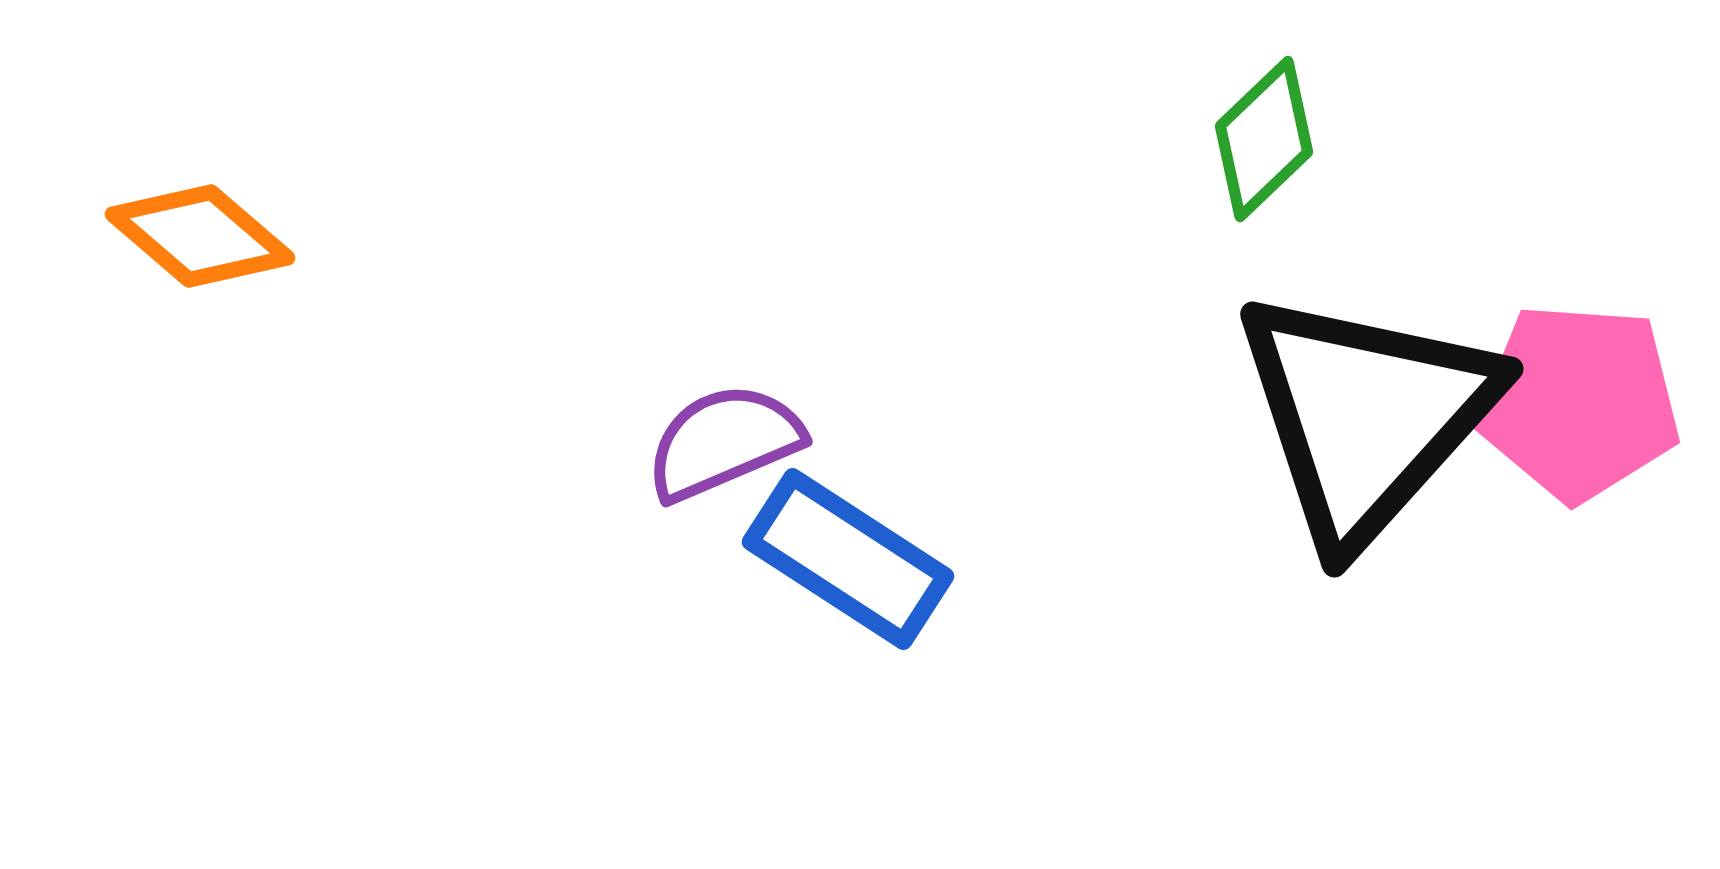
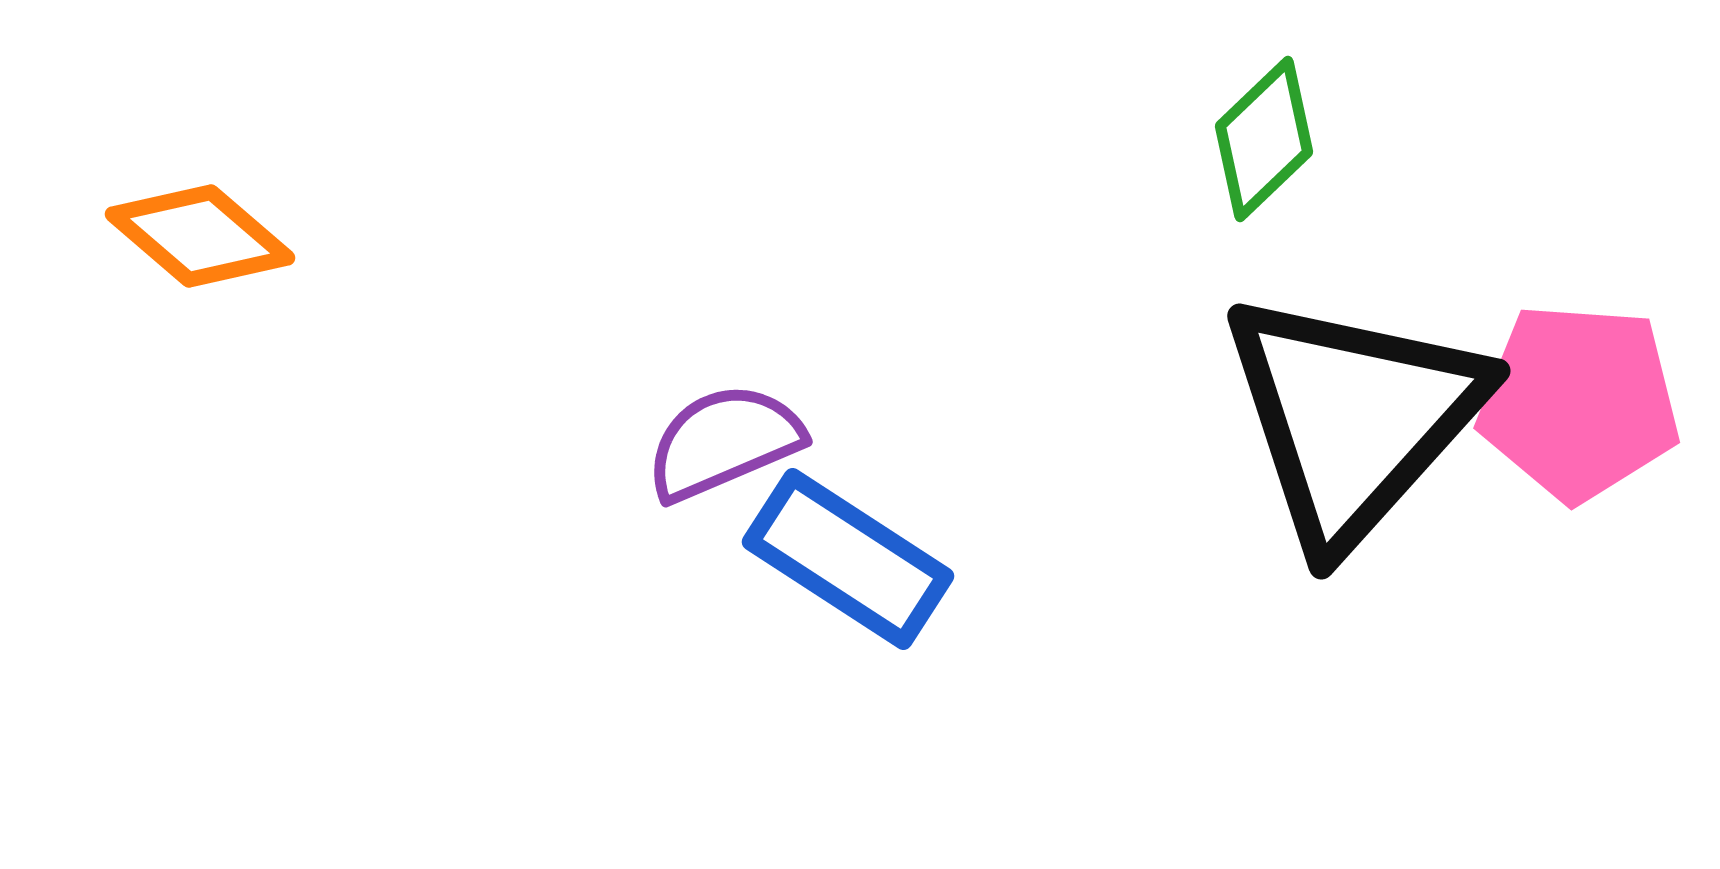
black triangle: moved 13 px left, 2 px down
